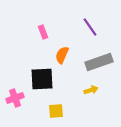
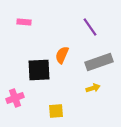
pink rectangle: moved 19 px left, 10 px up; rotated 64 degrees counterclockwise
black square: moved 3 px left, 9 px up
yellow arrow: moved 2 px right, 2 px up
